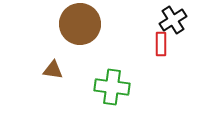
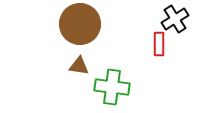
black cross: moved 2 px right, 1 px up
red rectangle: moved 2 px left
brown triangle: moved 26 px right, 4 px up
